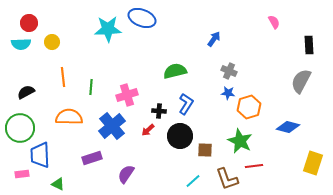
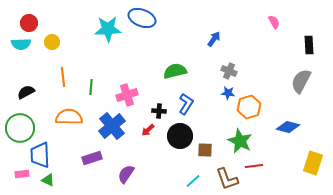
green triangle: moved 10 px left, 4 px up
